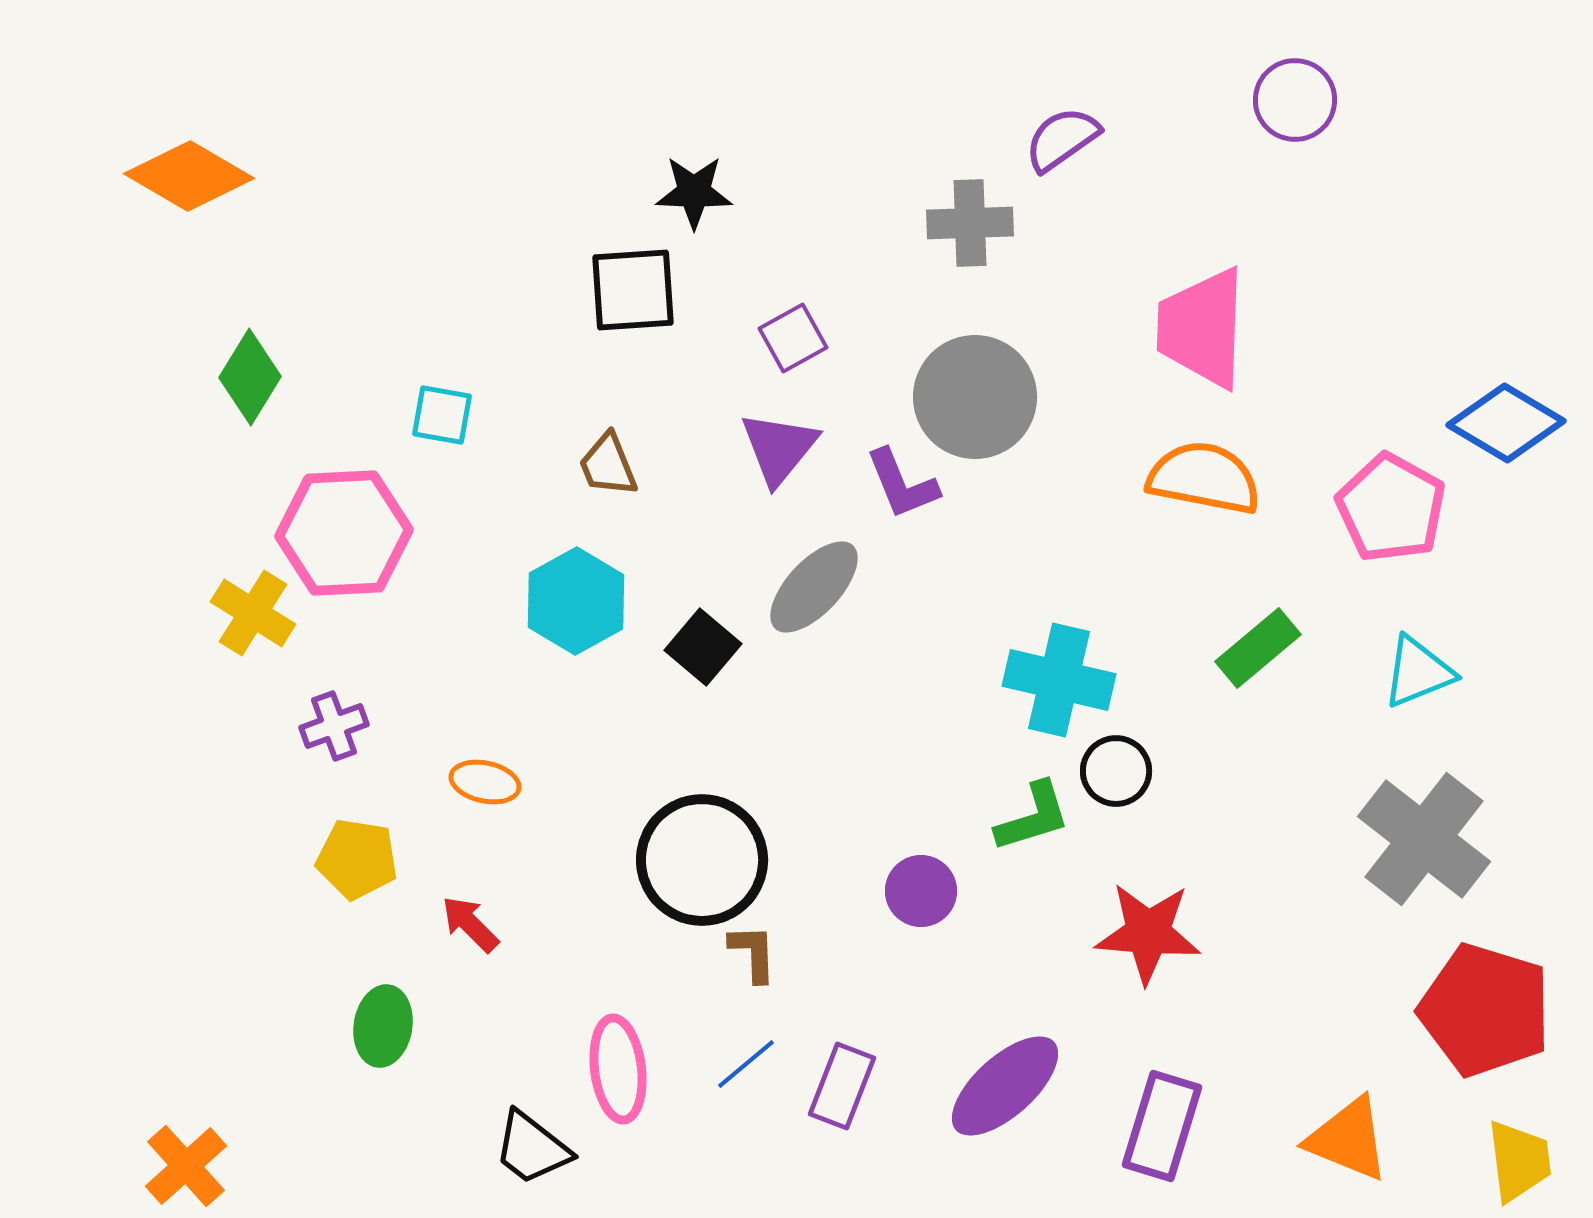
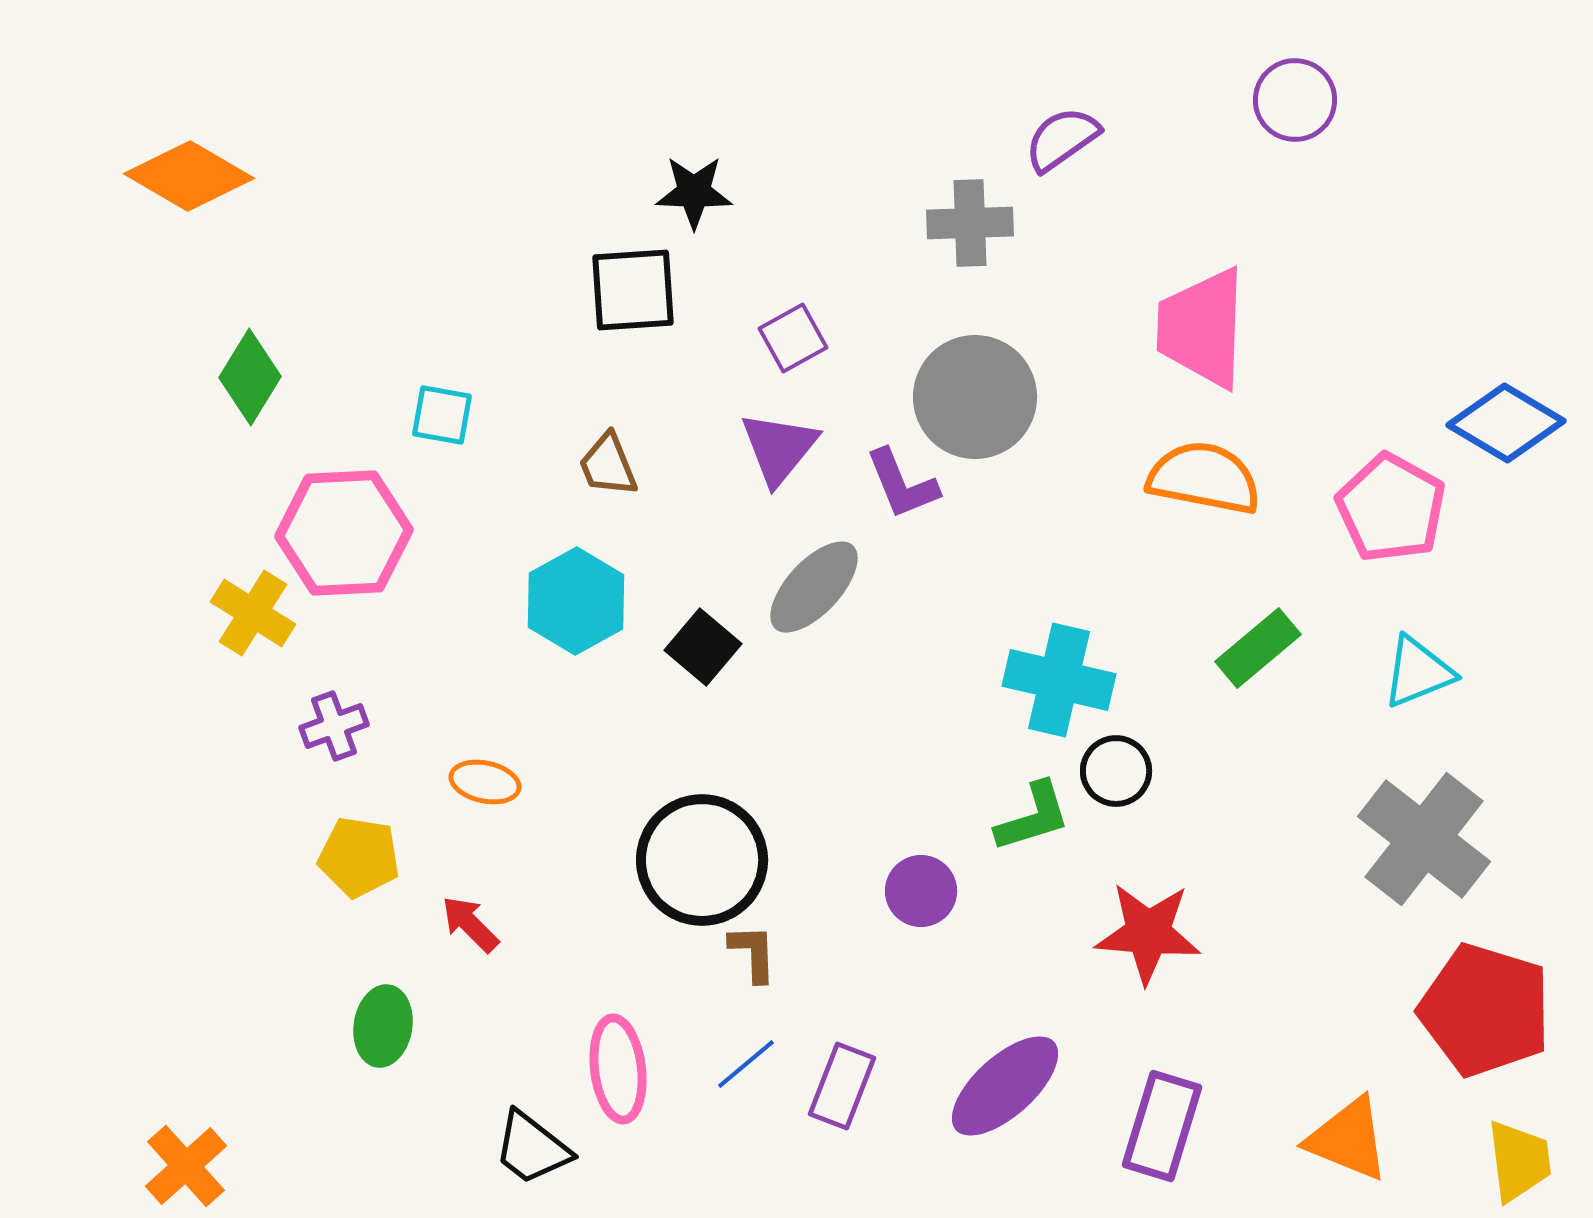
yellow pentagon at (357, 859): moved 2 px right, 2 px up
